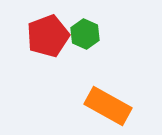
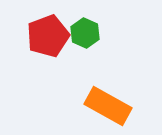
green hexagon: moved 1 px up
